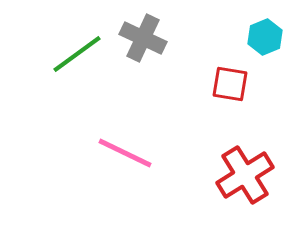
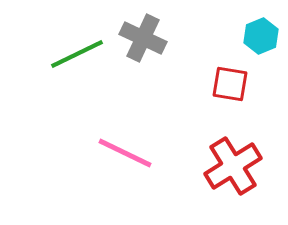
cyan hexagon: moved 4 px left, 1 px up
green line: rotated 10 degrees clockwise
red cross: moved 12 px left, 9 px up
